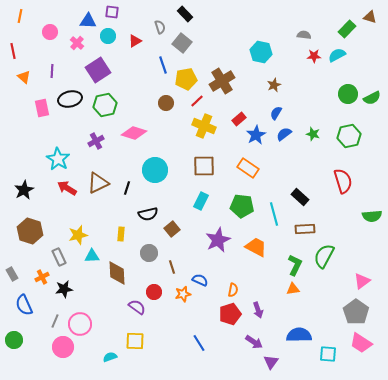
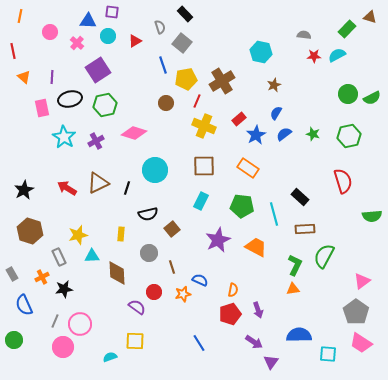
purple line at (52, 71): moved 6 px down
red line at (197, 101): rotated 24 degrees counterclockwise
cyan star at (58, 159): moved 6 px right, 22 px up
